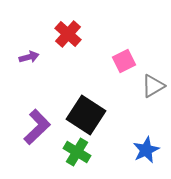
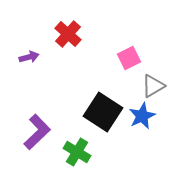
pink square: moved 5 px right, 3 px up
black square: moved 17 px right, 3 px up
purple L-shape: moved 5 px down
blue star: moved 4 px left, 34 px up
